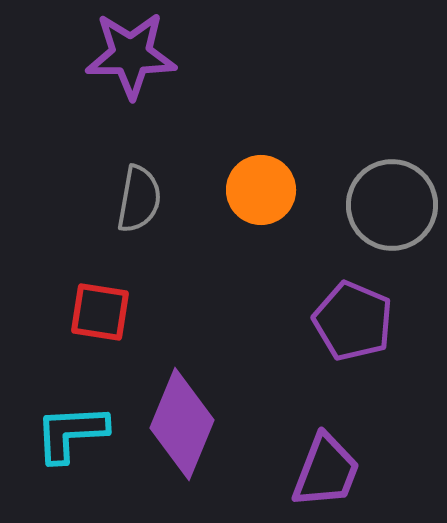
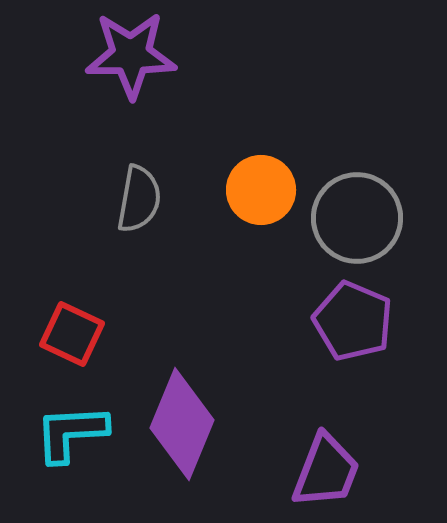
gray circle: moved 35 px left, 13 px down
red square: moved 28 px left, 22 px down; rotated 16 degrees clockwise
